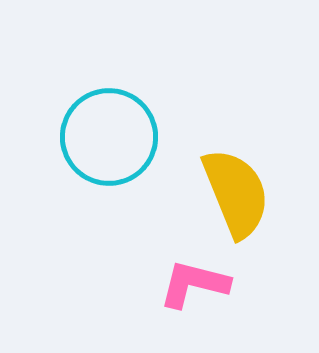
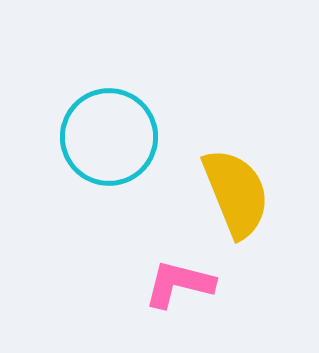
pink L-shape: moved 15 px left
